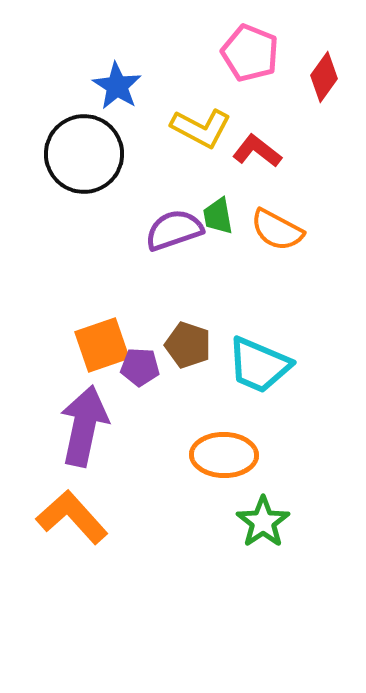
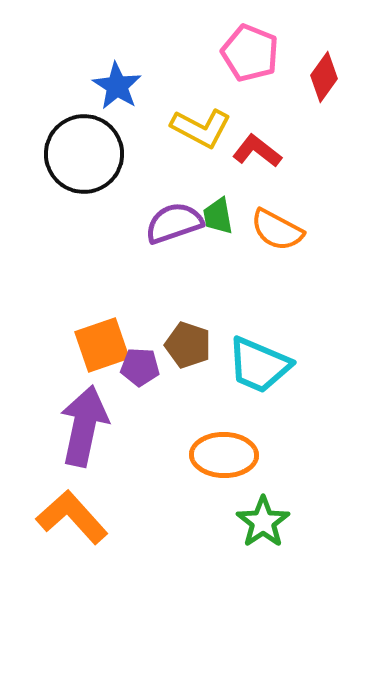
purple semicircle: moved 7 px up
